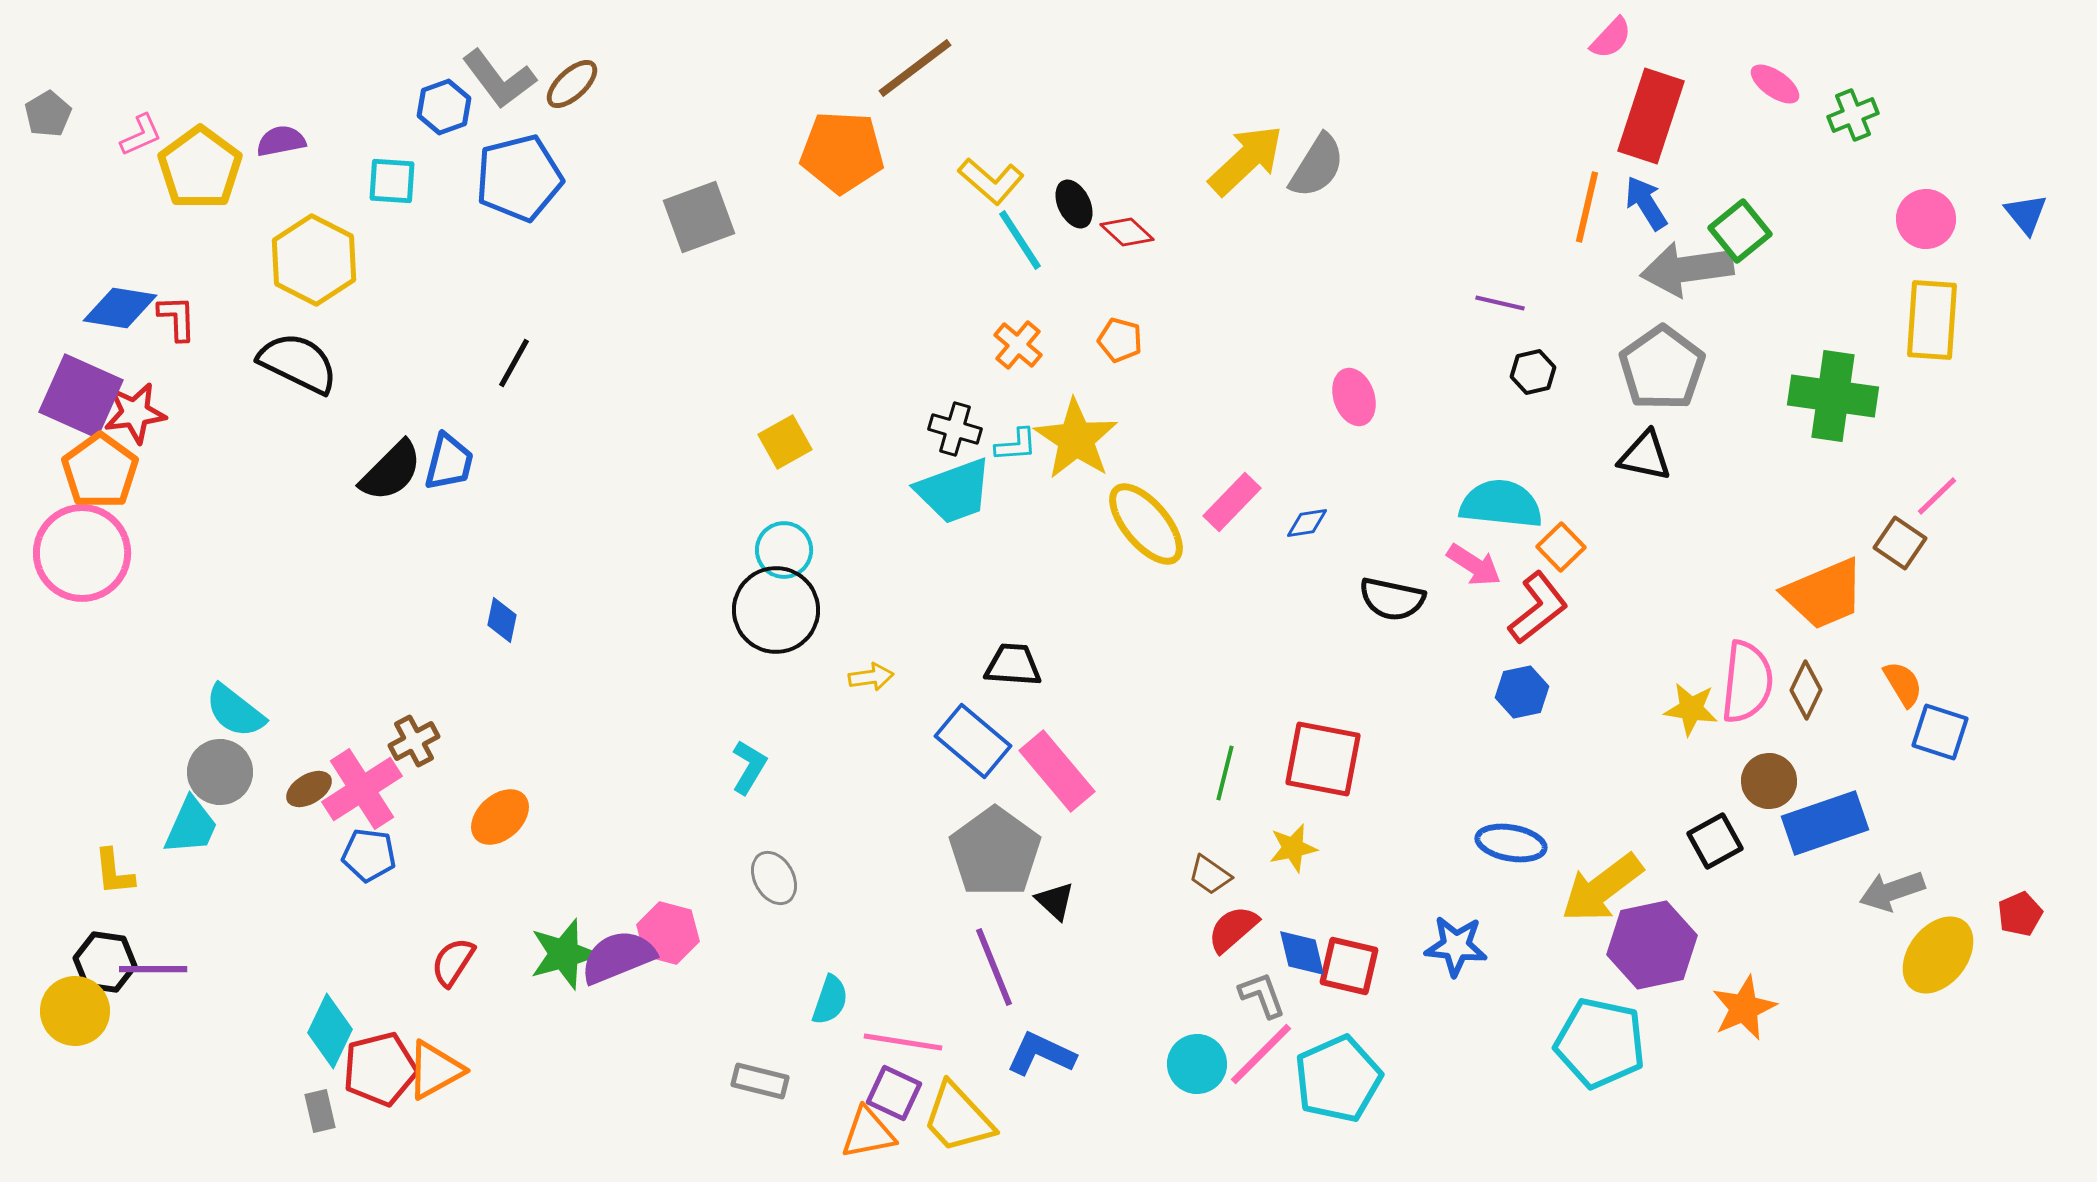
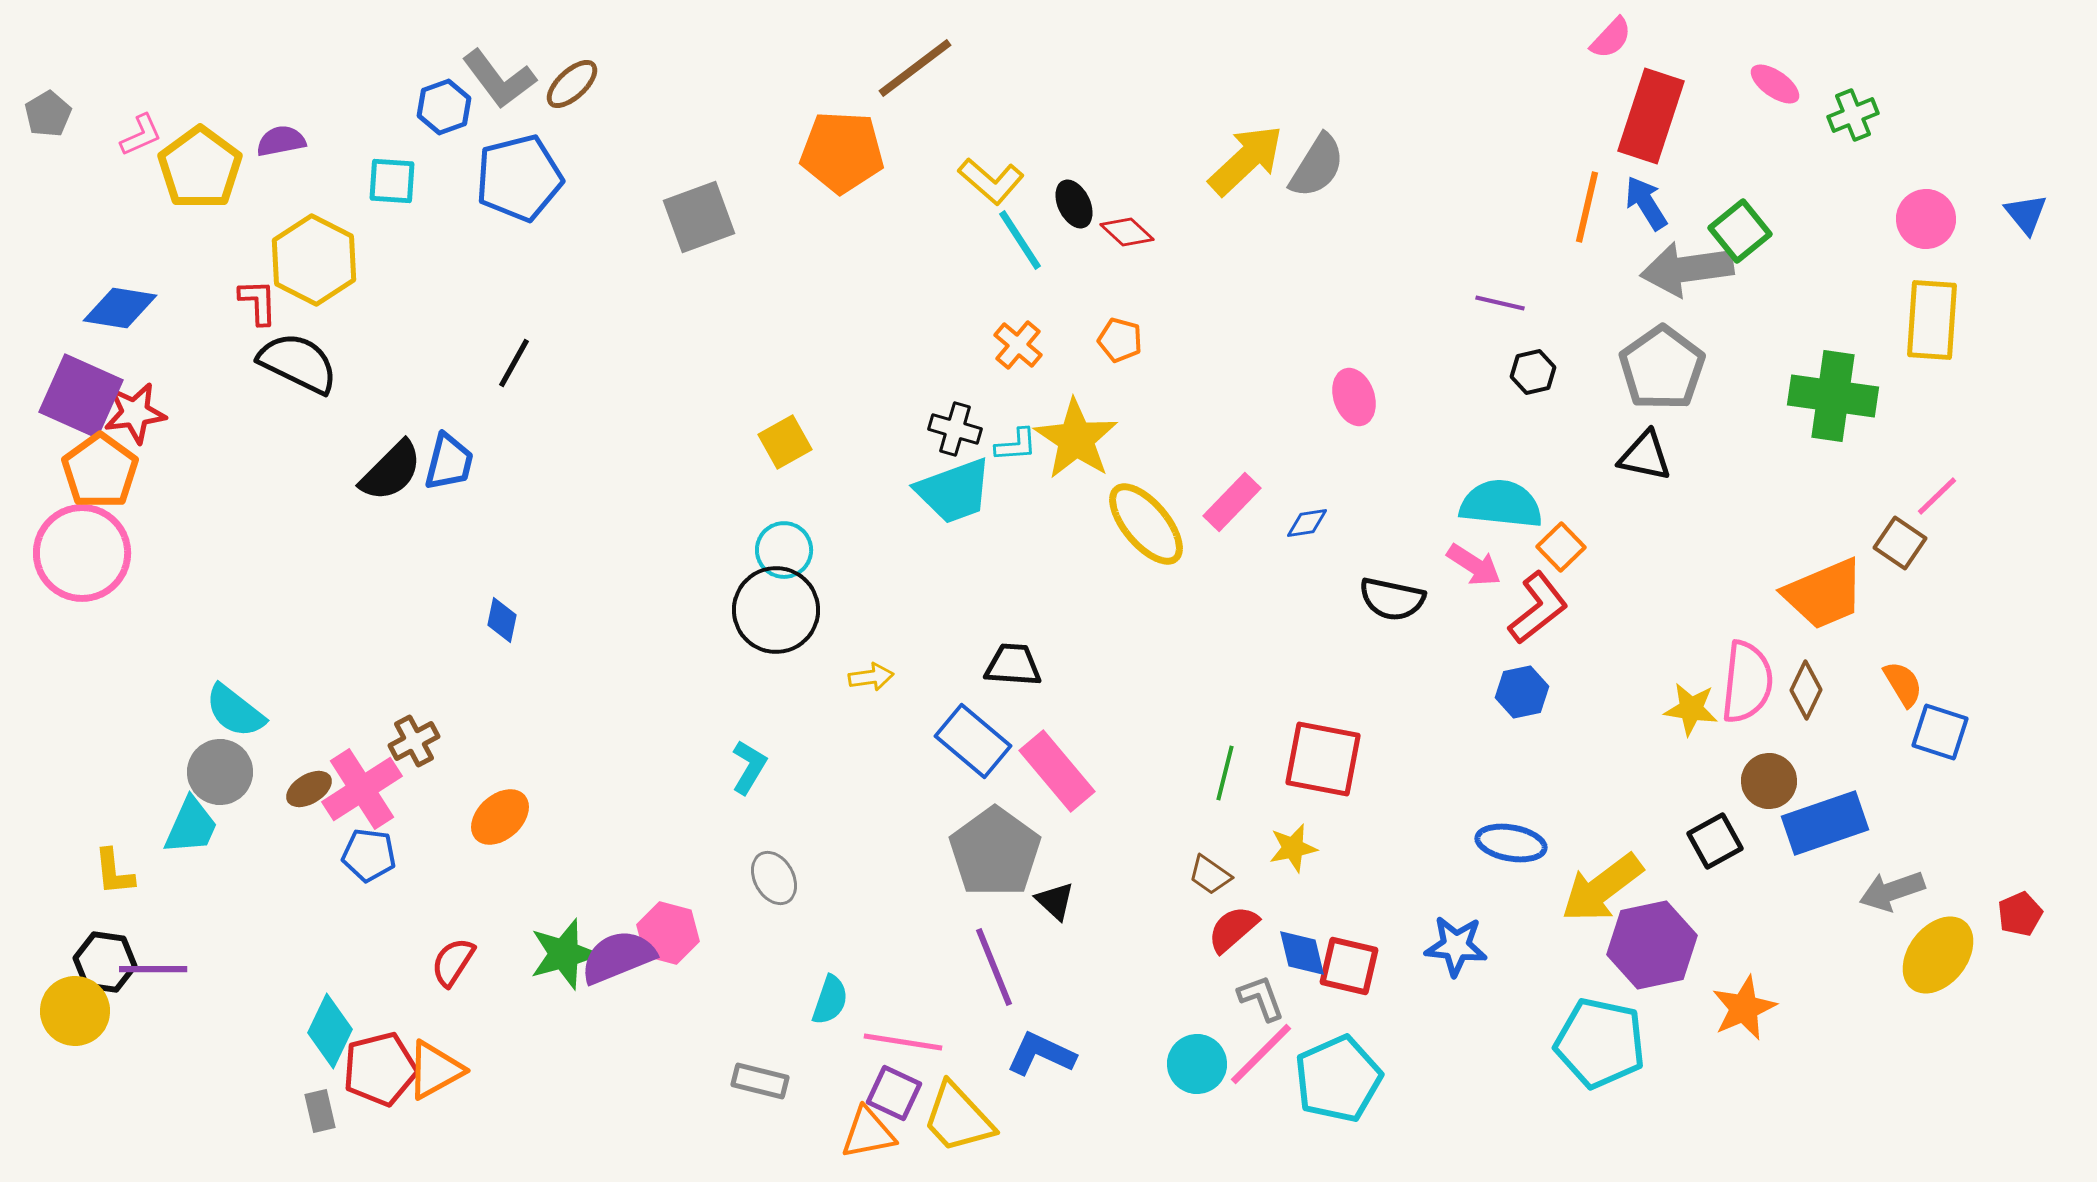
red L-shape at (177, 318): moved 81 px right, 16 px up
gray L-shape at (1262, 995): moved 1 px left, 3 px down
